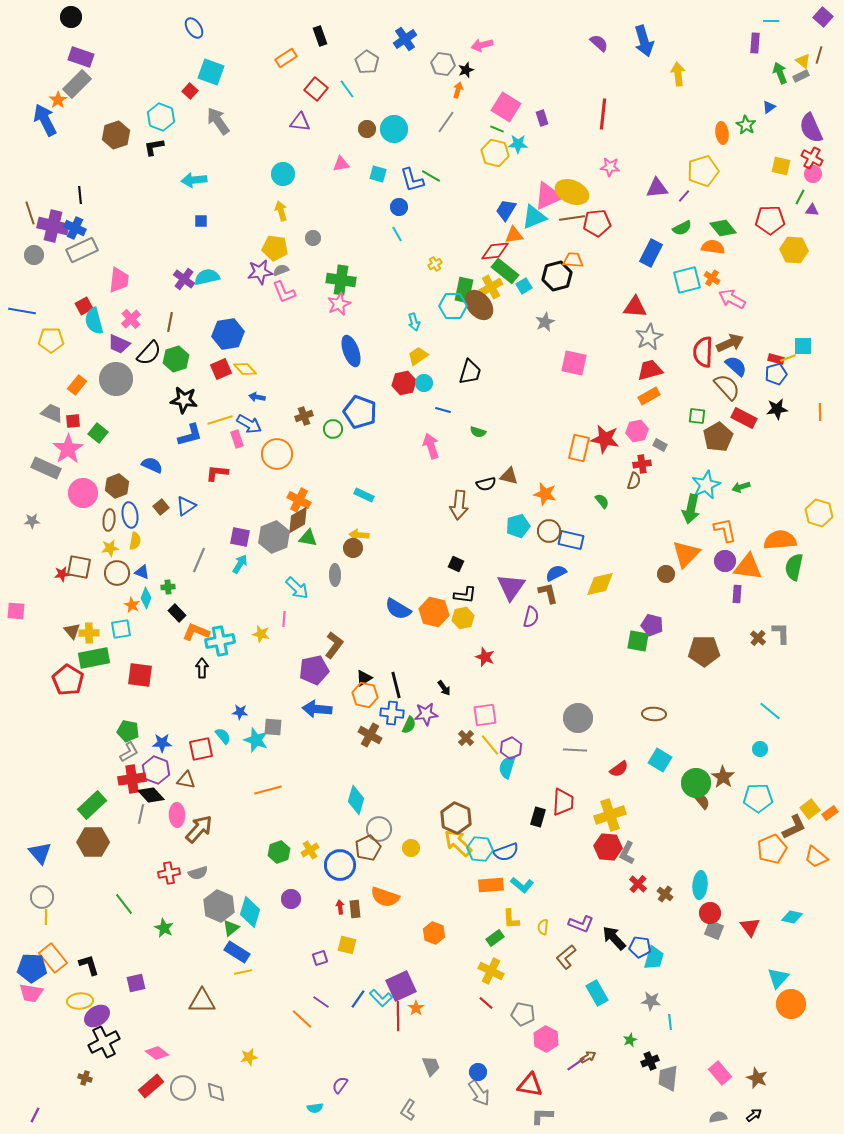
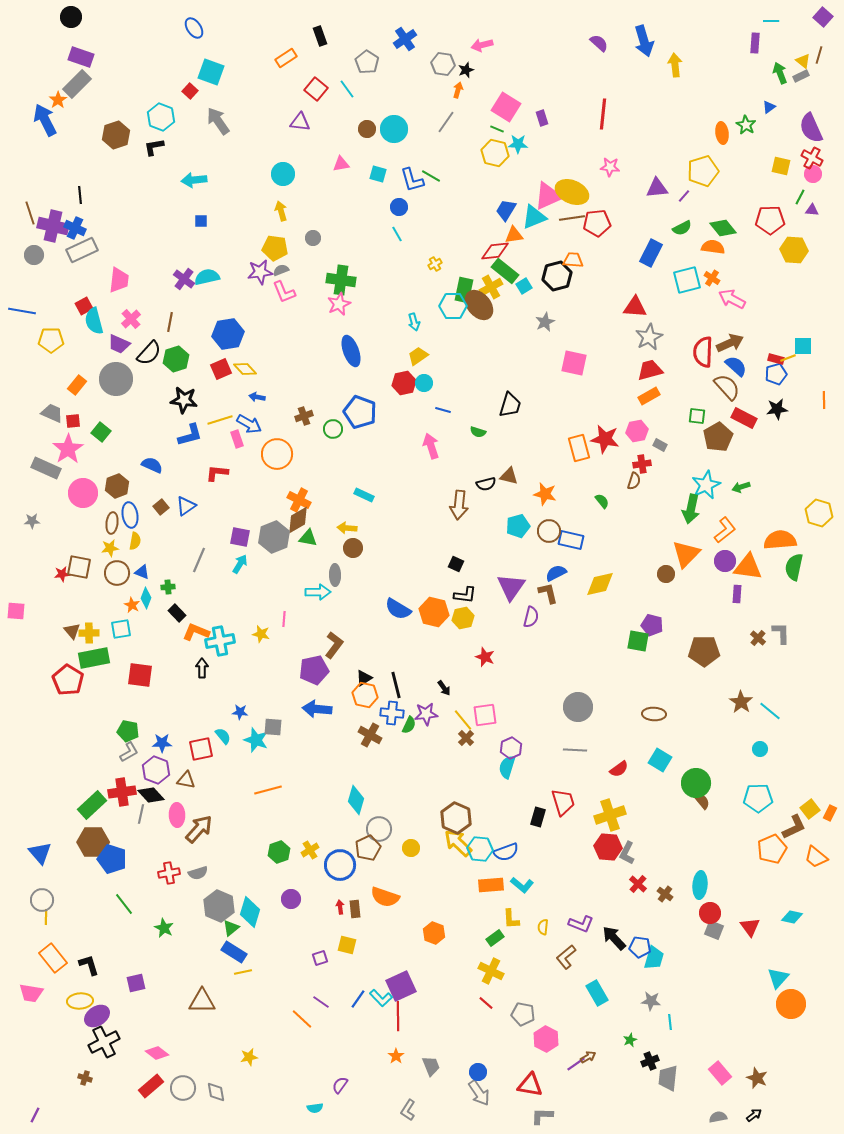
yellow arrow at (678, 74): moved 3 px left, 9 px up
black trapezoid at (470, 372): moved 40 px right, 33 px down
orange line at (820, 412): moved 4 px right, 12 px up
green square at (98, 433): moved 3 px right, 1 px up
orange rectangle at (579, 448): rotated 28 degrees counterclockwise
brown ellipse at (109, 520): moved 3 px right, 3 px down
orange L-shape at (725, 530): rotated 64 degrees clockwise
yellow arrow at (359, 535): moved 12 px left, 7 px up
cyan arrow at (297, 588): moved 21 px right, 4 px down; rotated 45 degrees counterclockwise
gray circle at (578, 718): moved 11 px up
yellow line at (490, 745): moved 27 px left, 25 px up
brown star at (723, 777): moved 18 px right, 75 px up
red cross at (132, 779): moved 10 px left, 13 px down
red trapezoid at (563, 802): rotated 20 degrees counterclockwise
orange rectangle at (830, 813): rotated 28 degrees counterclockwise
gray circle at (42, 897): moved 3 px down
blue rectangle at (237, 952): moved 3 px left
blue pentagon at (32, 968): moved 80 px right, 109 px up; rotated 16 degrees clockwise
orange star at (416, 1008): moved 20 px left, 48 px down
